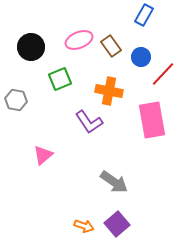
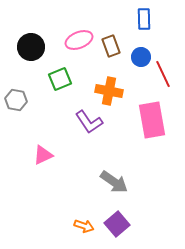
blue rectangle: moved 4 px down; rotated 30 degrees counterclockwise
brown rectangle: rotated 15 degrees clockwise
red line: rotated 68 degrees counterclockwise
pink triangle: rotated 15 degrees clockwise
